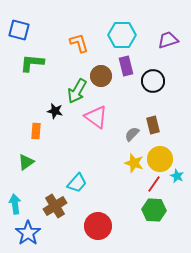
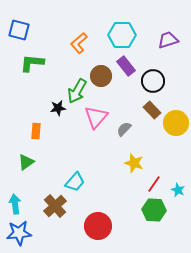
orange L-shape: rotated 115 degrees counterclockwise
purple rectangle: rotated 24 degrees counterclockwise
black star: moved 3 px right, 3 px up; rotated 21 degrees counterclockwise
pink triangle: rotated 35 degrees clockwise
brown rectangle: moved 1 px left, 15 px up; rotated 30 degrees counterclockwise
gray semicircle: moved 8 px left, 5 px up
yellow circle: moved 16 px right, 36 px up
cyan star: moved 1 px right, 14 px down
cyan trapezoid: moved 2 px left, 1 px up
brown cross: rotated 10 degrees counterclockwise
blue star: moved 9 px left; rotated 30 degrees clockwise
